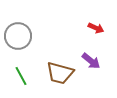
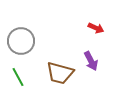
gray circle: moved 3 px right, 5 px down
purple arrow: rotated 24 degrees clockwise
green line: moved 3 px left, 1 px down
